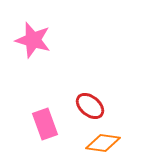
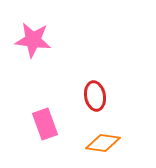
pink star: rotated 9 degrees counterclockwise
red ellipse: moved 5 px right, 10 px up; rotated 40 degrees clockwise
